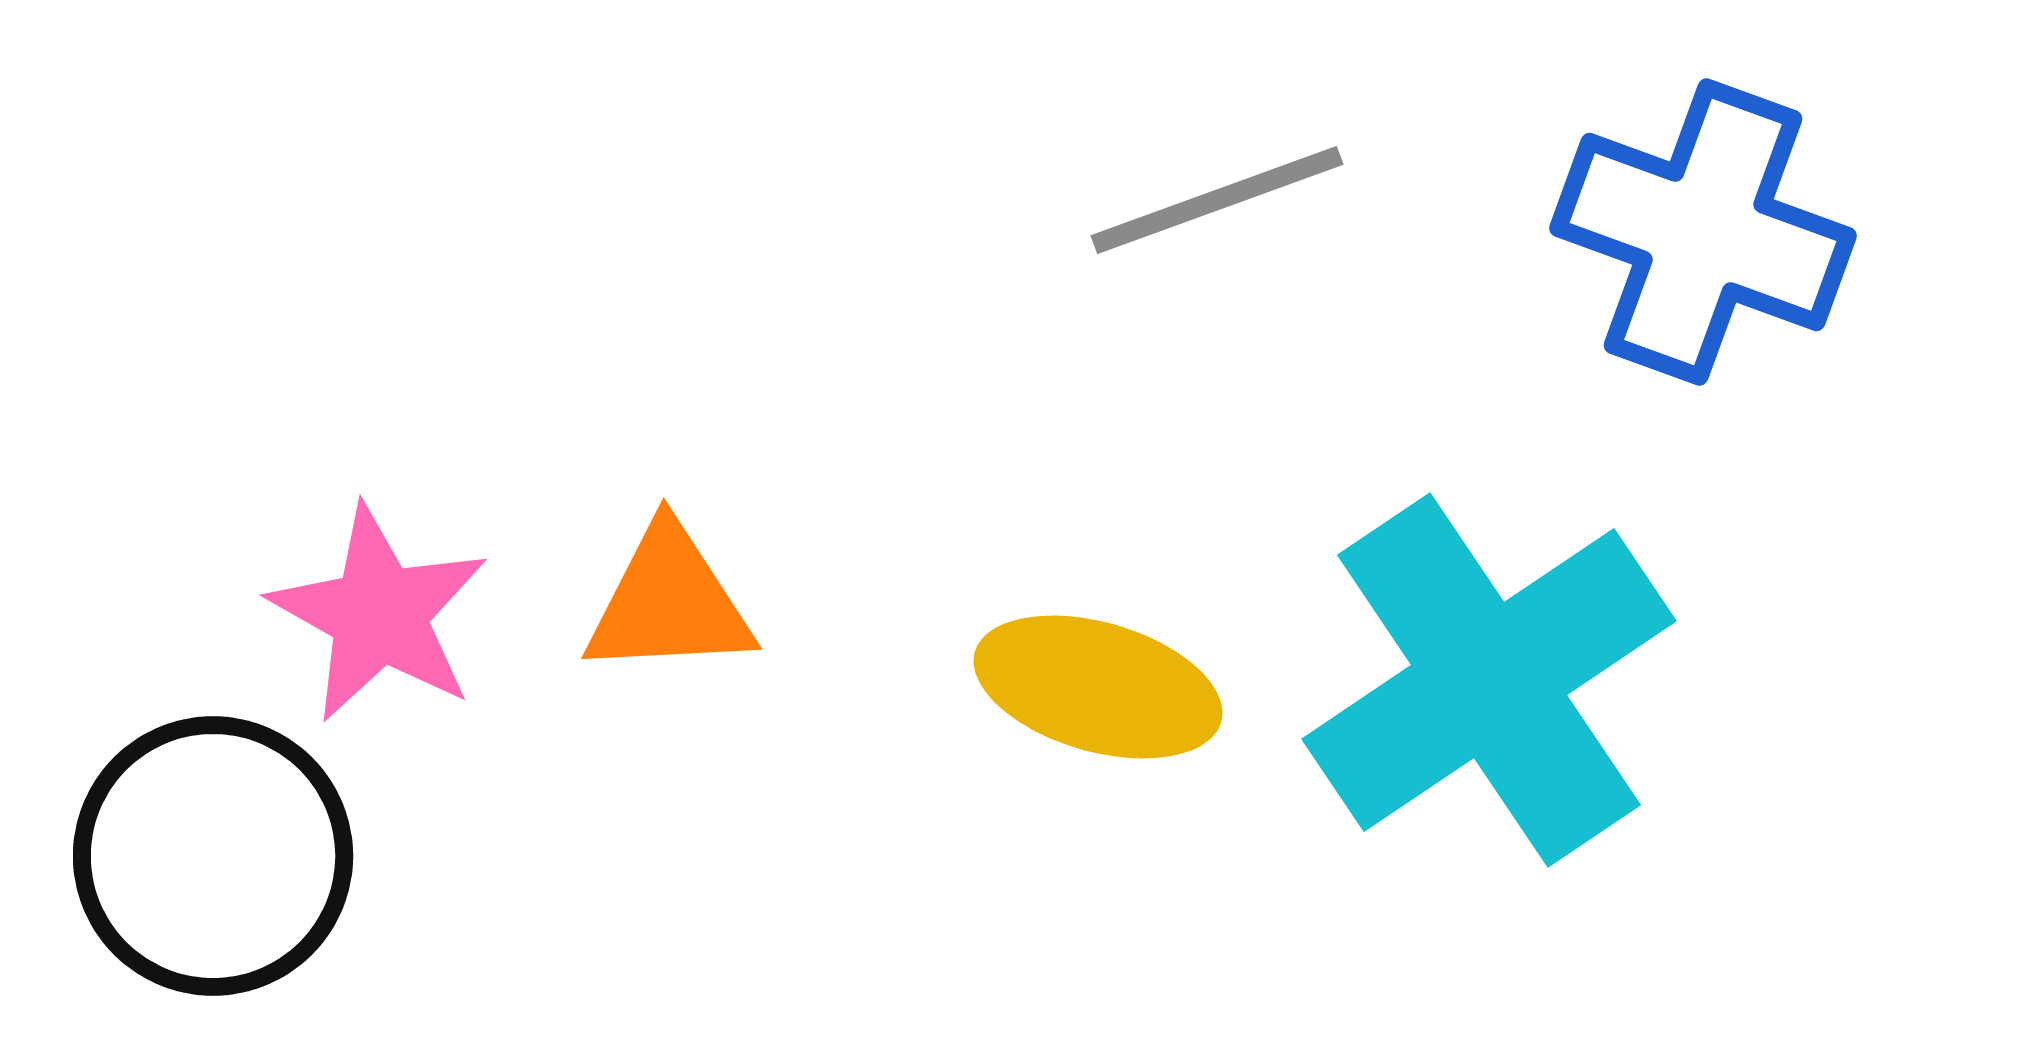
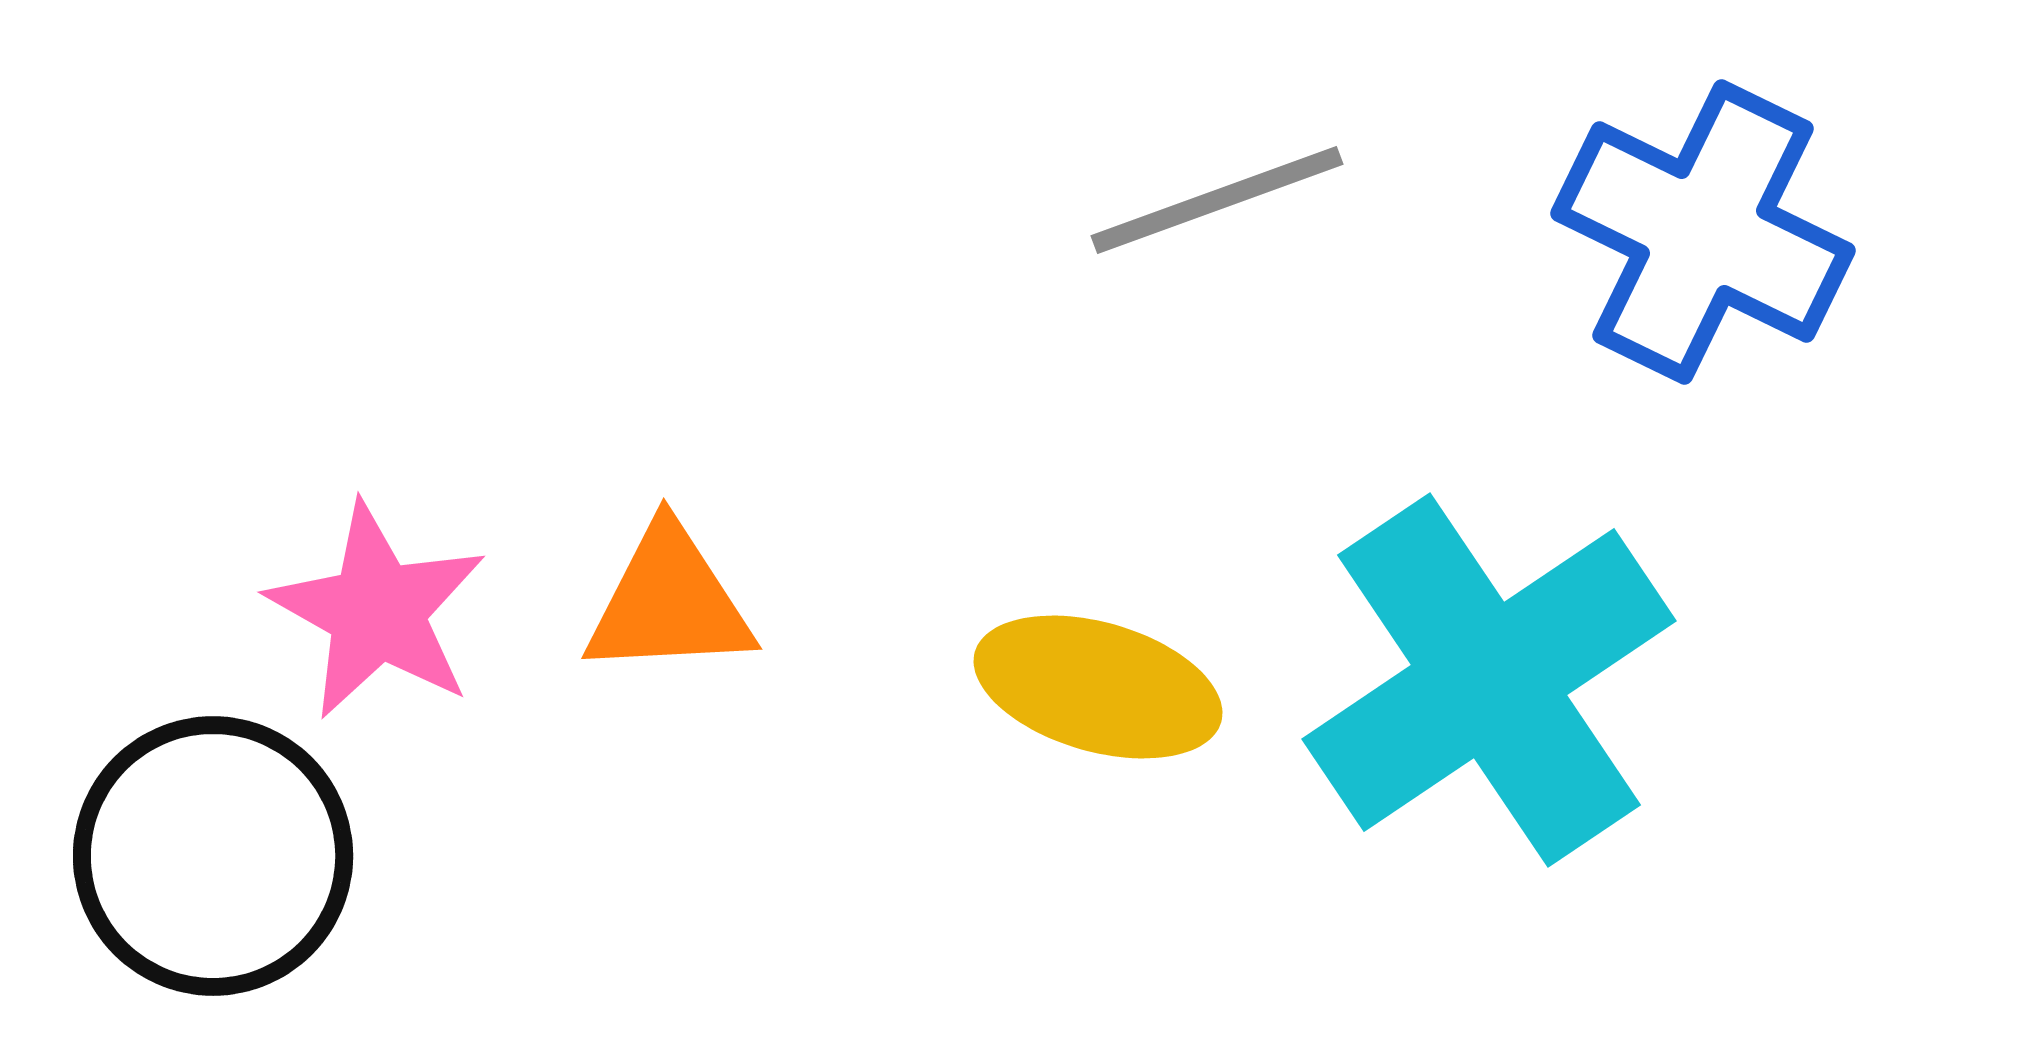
blue cross: rotated 6 degrees clockwise
pink star: moved 2 px left, 3 px up
